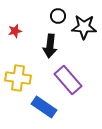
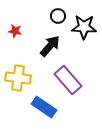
red star: rotated 24 degrees clockwise
black arrow: rotated 145 degrees counterclockwise
